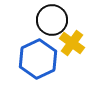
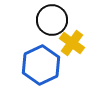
blue hexagon: moved 3 px right, 6 px down
